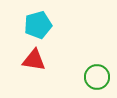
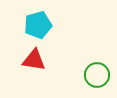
green circle: moved 2 px up
